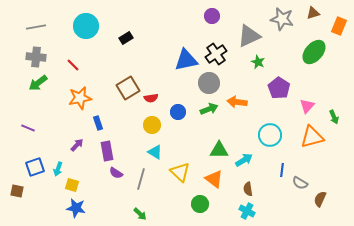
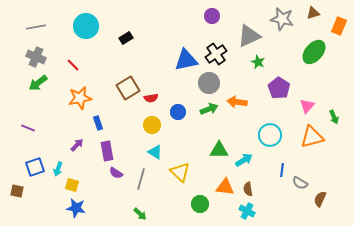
gray cross at (36, 57): rotated 18 degrees clockwise
orange triangle at (214, 179): moved 11 px right, 8 px down; rotated 30 degrees counterclockwise
